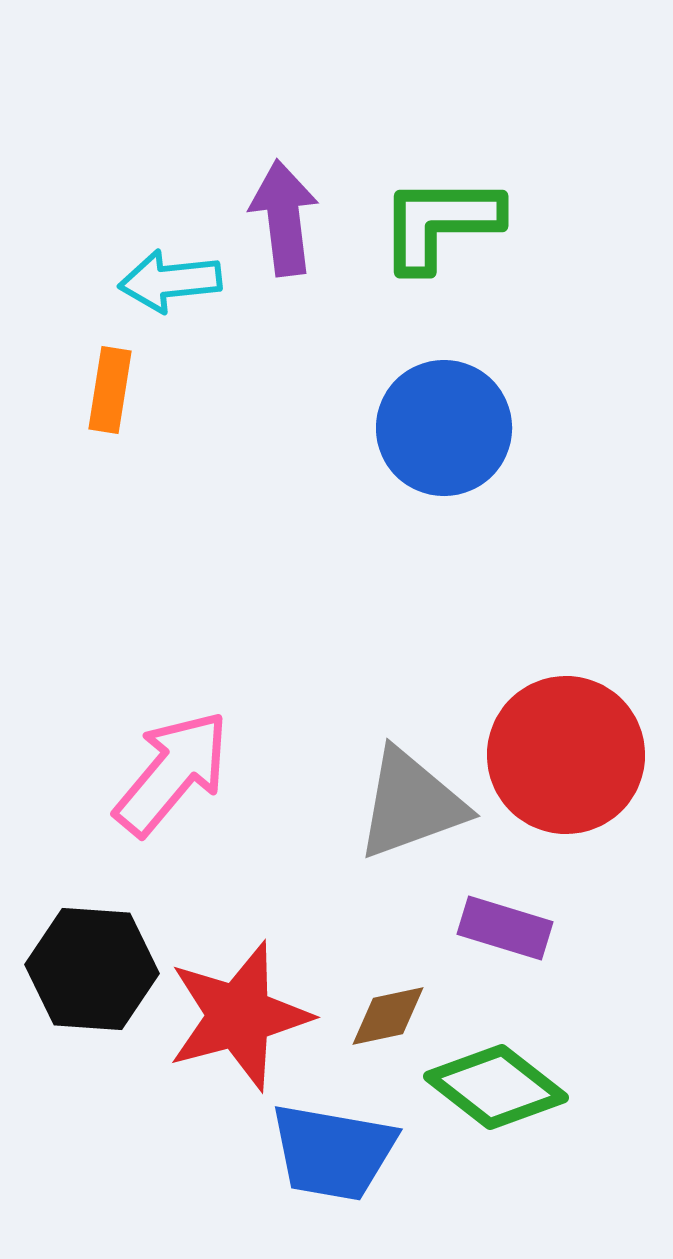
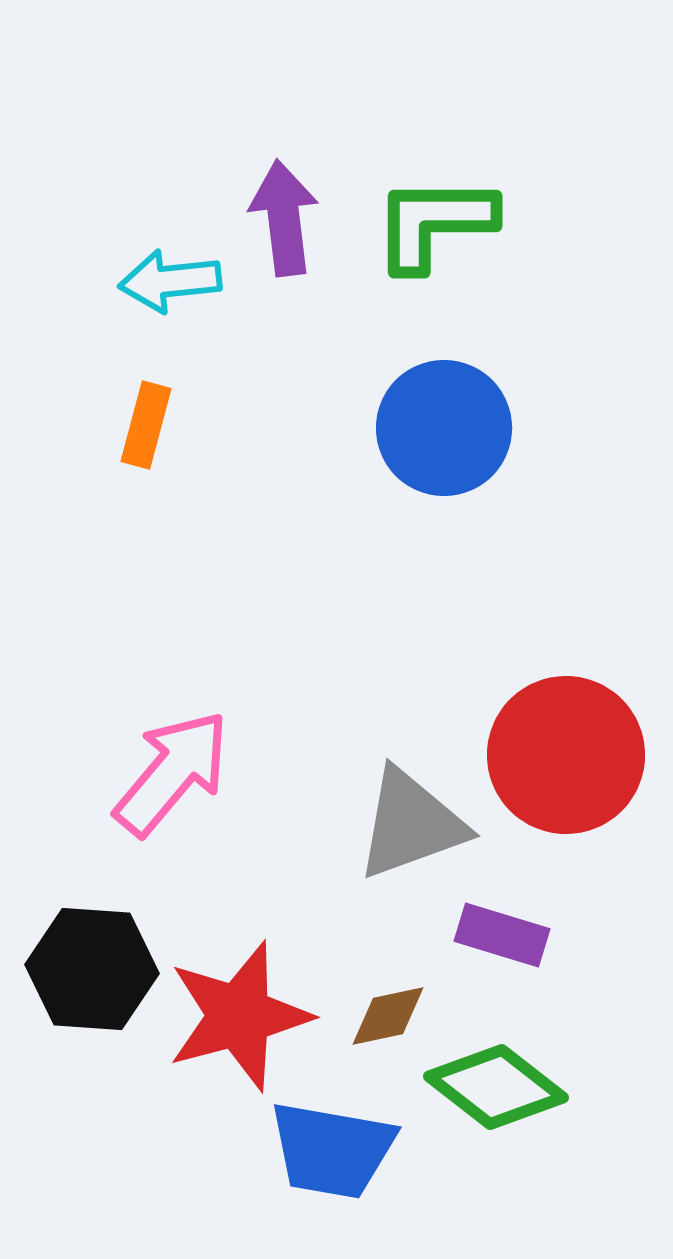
green L-shape: moved 6 px left
orange rectangle: moved 36 px right, 35 px down; rotated 6 degrees clockwise
gray triangle: moved 20 px down
purple rectangle: moved 3 px left, 7 px down
blue trapezoid: moved 1 px left, 2 px up
